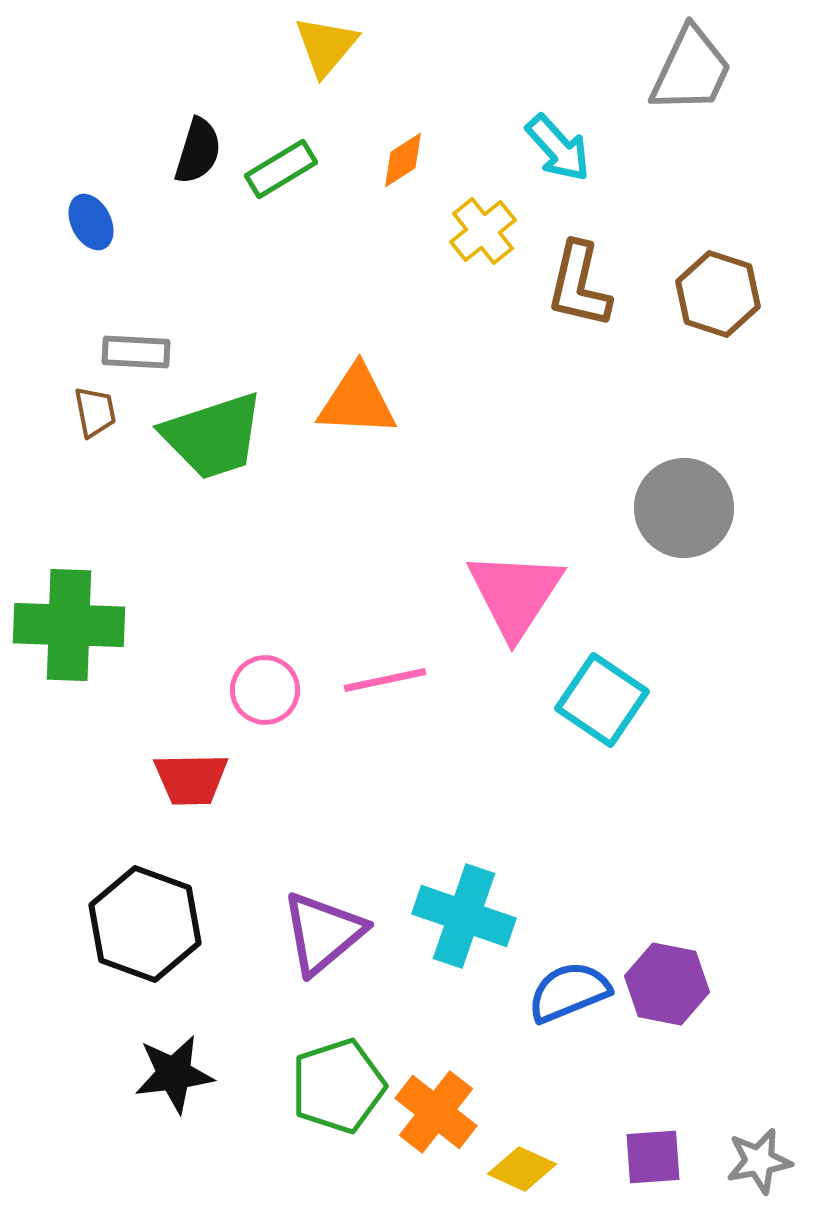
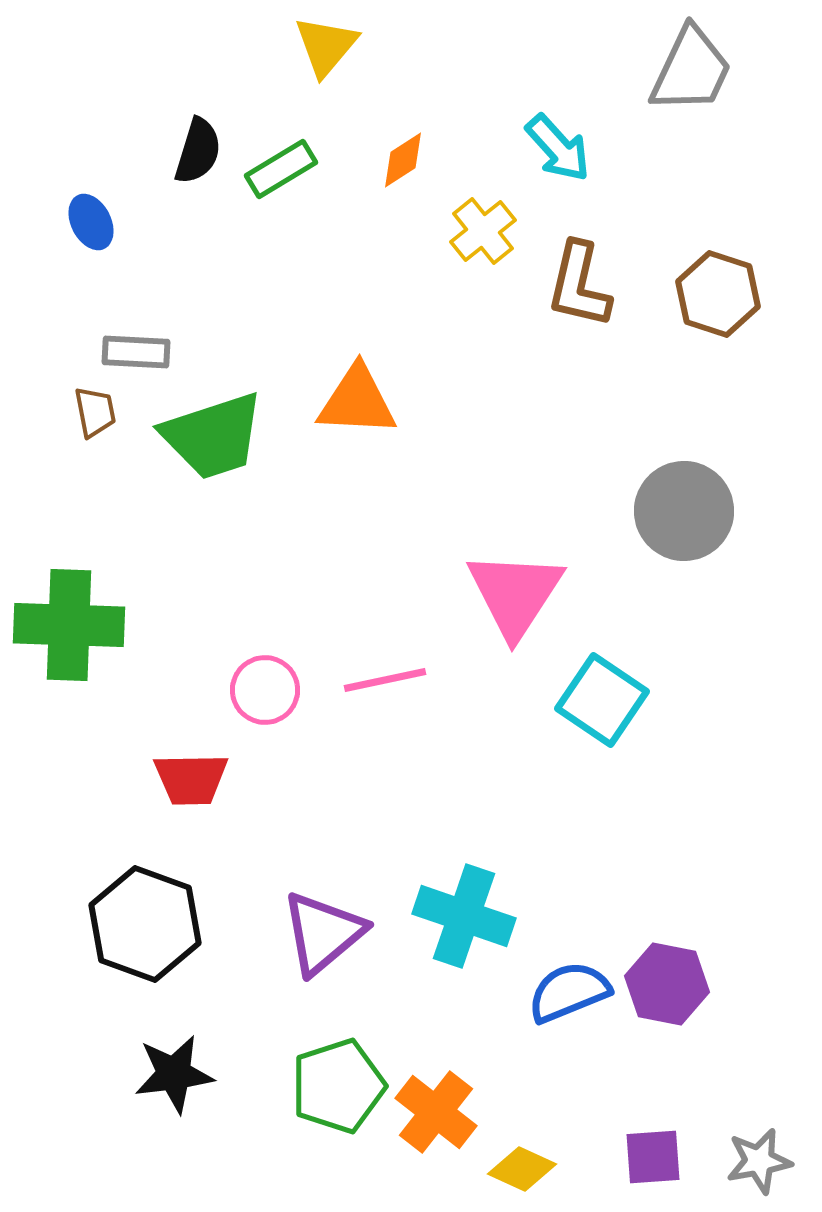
gray circle: moved 3 px down
